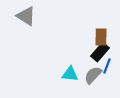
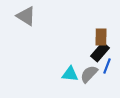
gray semicircle: moved 4 px left, 1 px up
